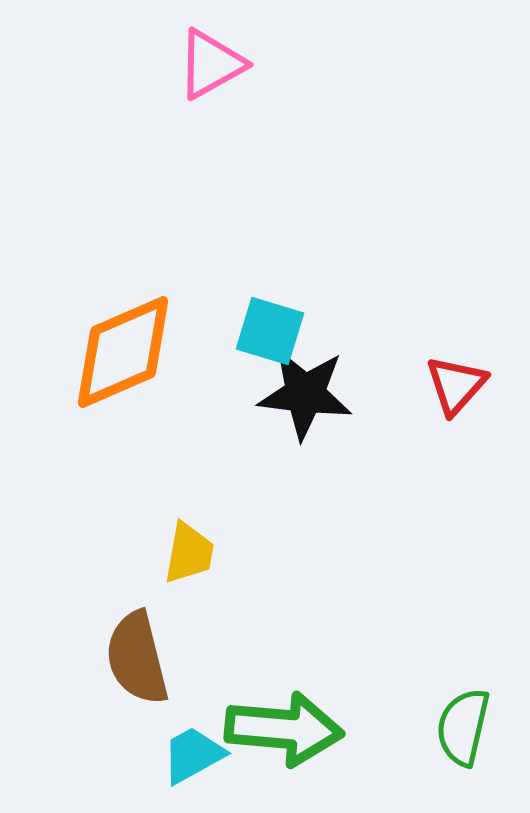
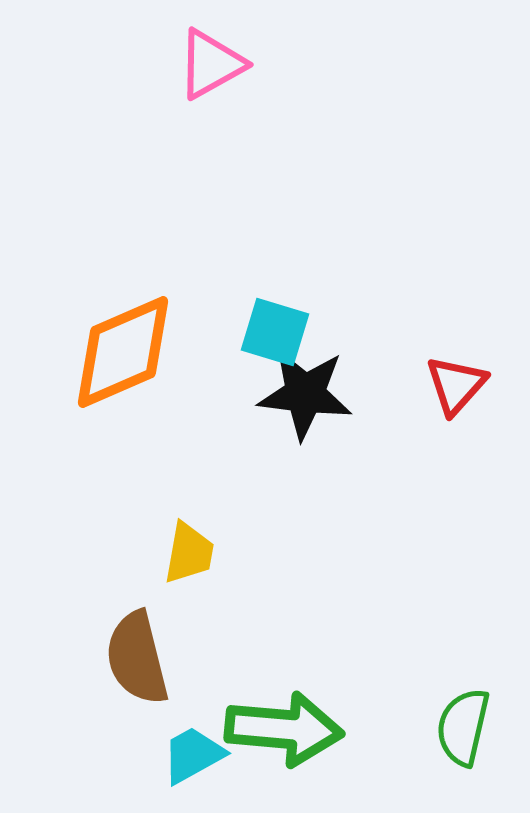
cyan square: moved 5 px right, 1 px down
